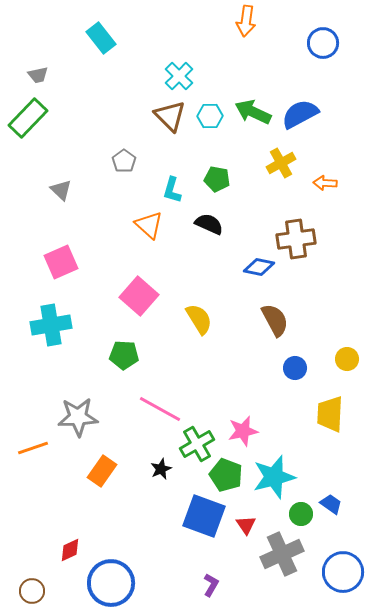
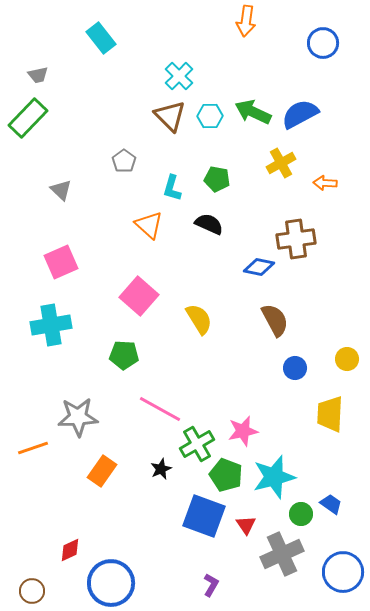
cyan L-shape at (172, 190): moved 2 px up
